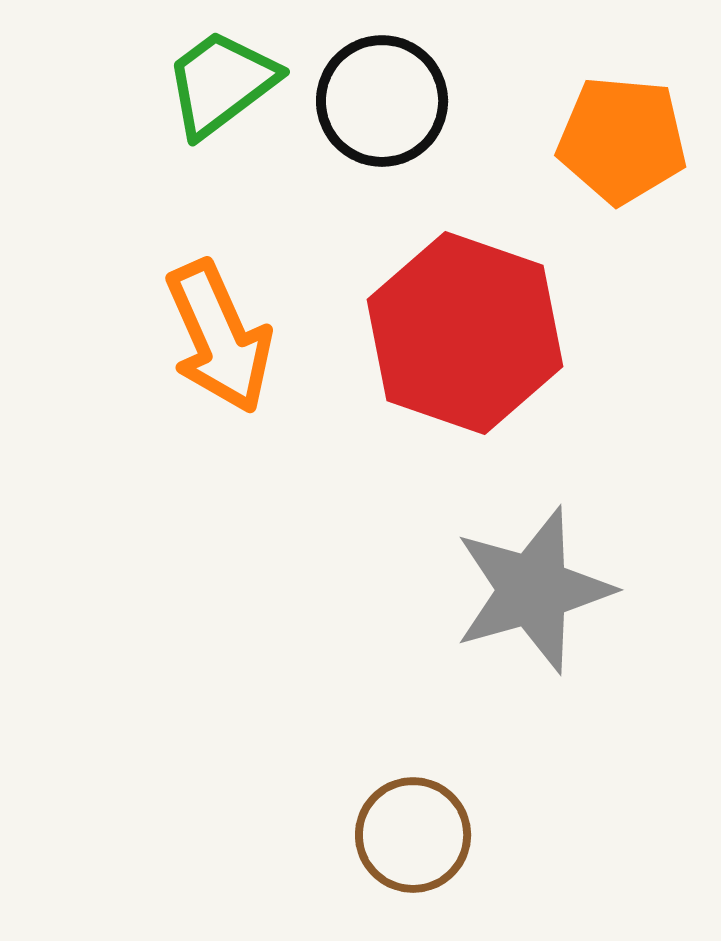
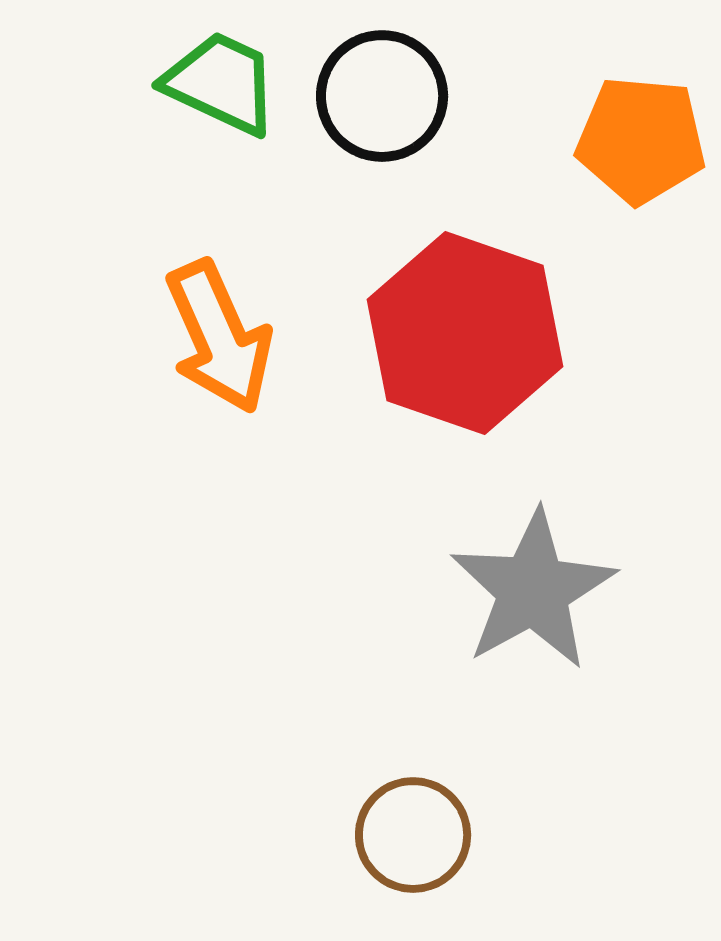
green trapezoid: rotated 62 degrees clockwise
black circle: moved 5 px up
orange pentagon: moved 19 px right
gray star: rotated 13 degrees counterclockwise
